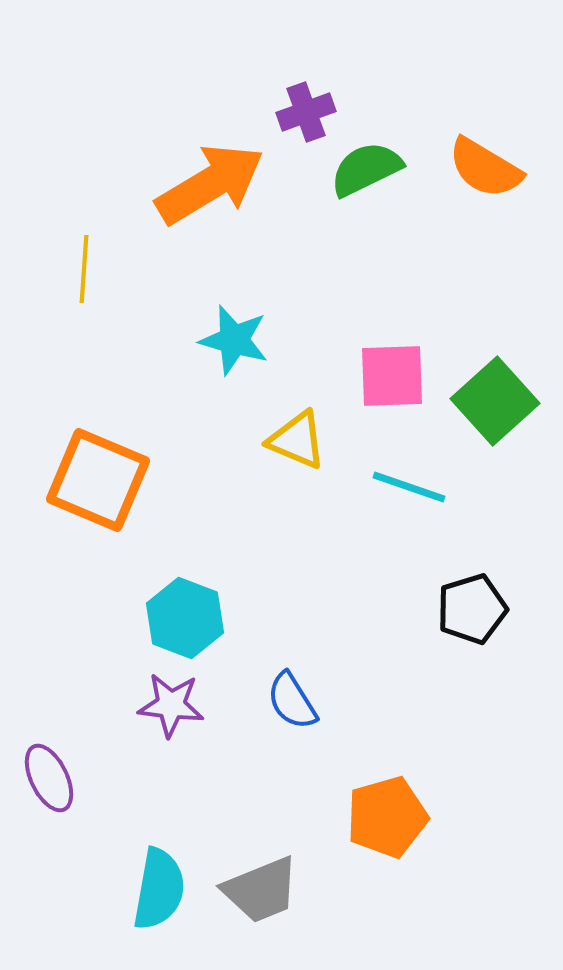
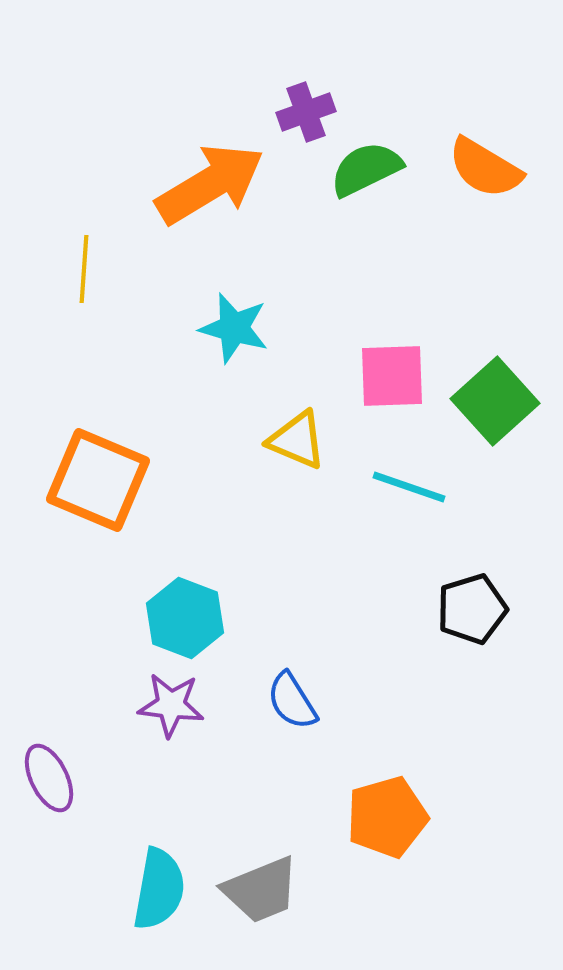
cyan star: moved 12 px up
